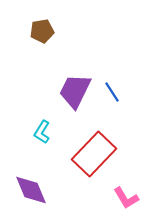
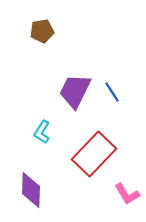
purple diamond: rotated 24 degrees clockwise
pink L-shape: moved 1 px right, 4 px up
